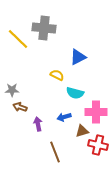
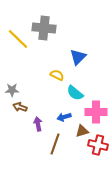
blue triangle: rotated 18 degrees counterclockwise
cyan semicircle: rotated 24 degrees clockwise
brown line: moved 8 px up; rotated 40 degrees clockwise
